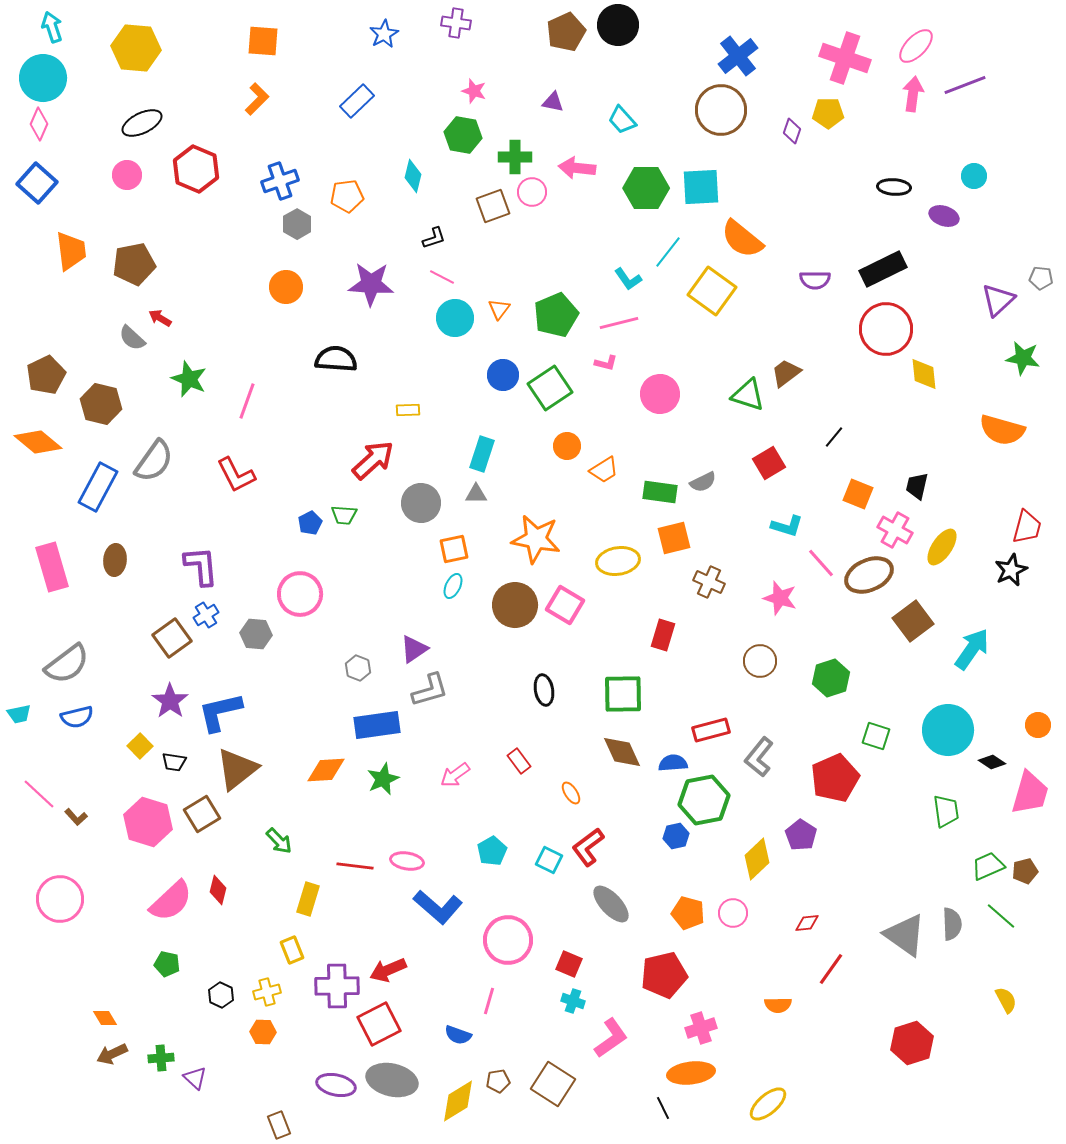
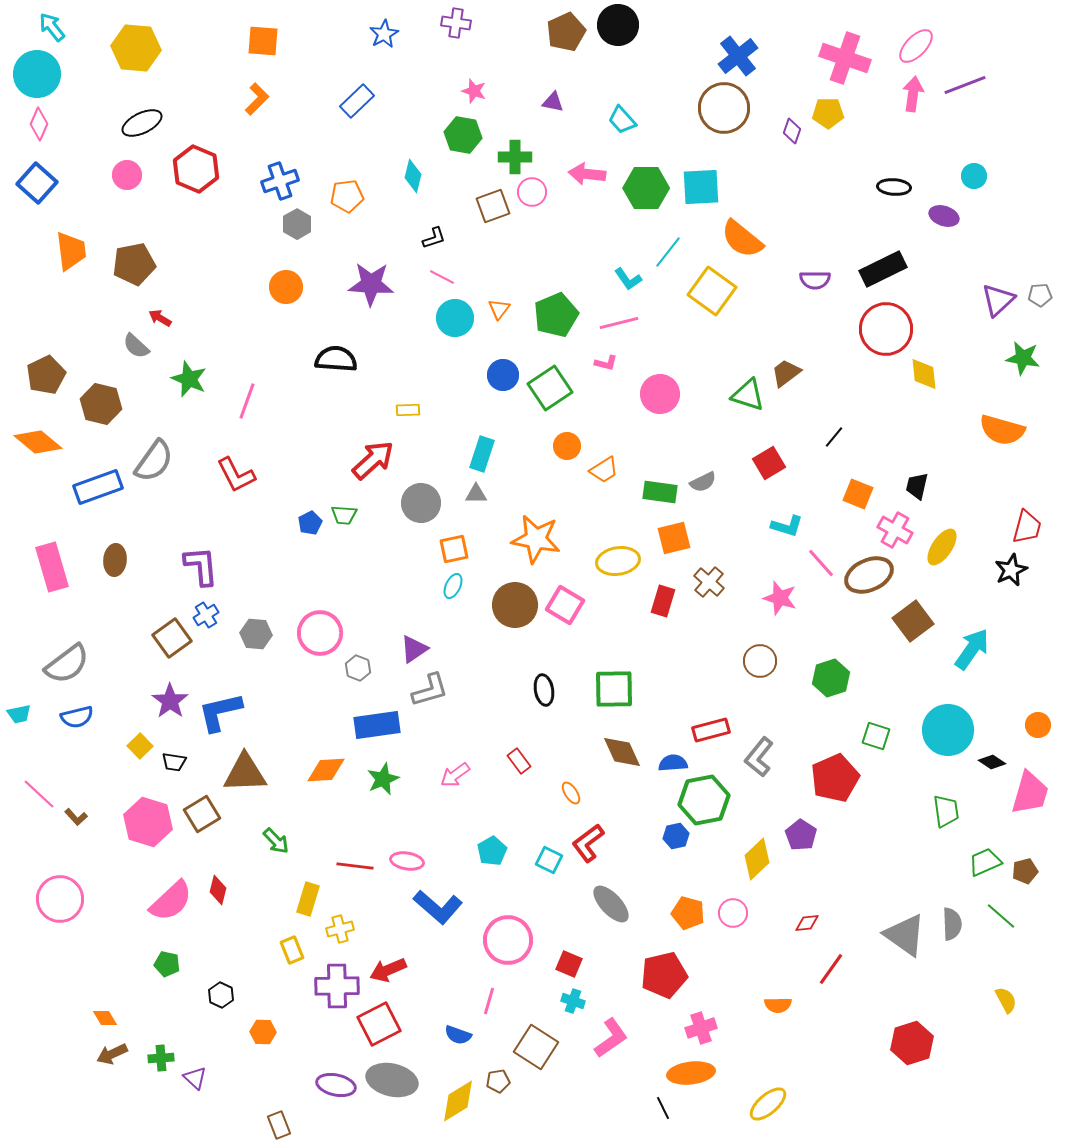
cyan arrow at (52, 27): rotated 20 degrees counterclockwise
cyan circle at (43, 78): moved 6 px left, 4 px up
brown circle at (721, 110): moved 3 px right, 2 px up
pink arrow at (577, 168): moved 10 px right, 6 px down
gray pentagon at (1041, 278): moved 1 px left, 17 px down; rotated 10 degrees counterclockwise
gray semicircle at (132, 338): moved 4 px right, 8 px down
blue rectangle at (98, 487): rotated 42 degrees clockwise
brown cross at (709, 582): rotated 16 degrees clockwise
pink circle at (300, 594): moved 20 px right, 39 px down
red rectangle at (663, 635): moved 34 px up
green square at (623, 694): moved 9 px left, 5 px up
brown triangle at (237, 769): moved 8 px right, 4 px down; rotated 36 degrees clockwise
green arrow at (279, 841): moved 3 px left
red L-shape at (588, 847): moved 4 px up
green trapezoid at (988, 866): moved 3 px left, 4 px up
yellow cross at (267, 992): moved 73 px right, 63 px up
brown square at (553, 1084): moved 17 px left, 37 px up
